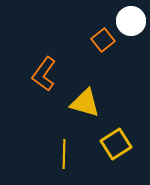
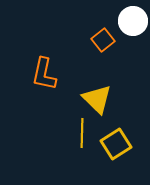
white circle: moved 2 px right
orange L-shape: rotated 24 degrees counterclockwise
yellow triangle: moved 12 px right, 4 px up; rotated 28 degrees clockwise
yellow line: moved 18 px right, 21 px up
